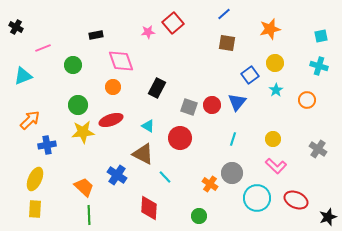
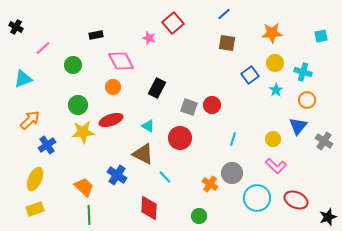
orange star at (270, 29): moved 2 px right, 4 px down; rotated 10 degrees clockwise
pink star at (148, 32): moved 1 px right, 6 px down; rotated 24 degrees clockwise
pink line at (43, 48): rotated 21 degrees counterclockwise
pink diamond at (121, 61): rotated 8 degrees counterclockwise
cyan cross at (319, 66): moved 16 px left, 6 px down
cyan triangle at (23, 76): moved 3 px down
blue triangle at (237, 102): moved 61 px right, 24 px down
blue cross at (47, 145): rotated 24 degrees counterclockwise
gray cross at (318, 149): moved 6 px right, 8 px up
yellow rectangle at (35, 209): rotated 66 degrees clockwise
